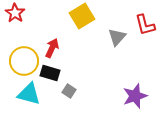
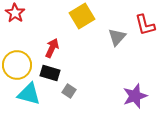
yellow circle: moved 7 px left, 4 px down
